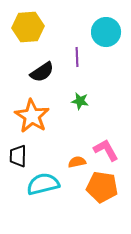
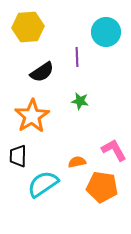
orange star: rotated 8 degrees clockwise
pink L-shape: moved 8 px right
cyan semicircle: rotated 20 degrees counterclockwise
